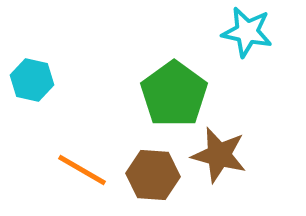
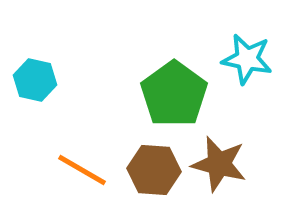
cyan star: moved 27 px down
cyan hexagon: moved 3 px right
brown star: moved 9 px down
brown hexagon: moved 1 px right, 5 px up
